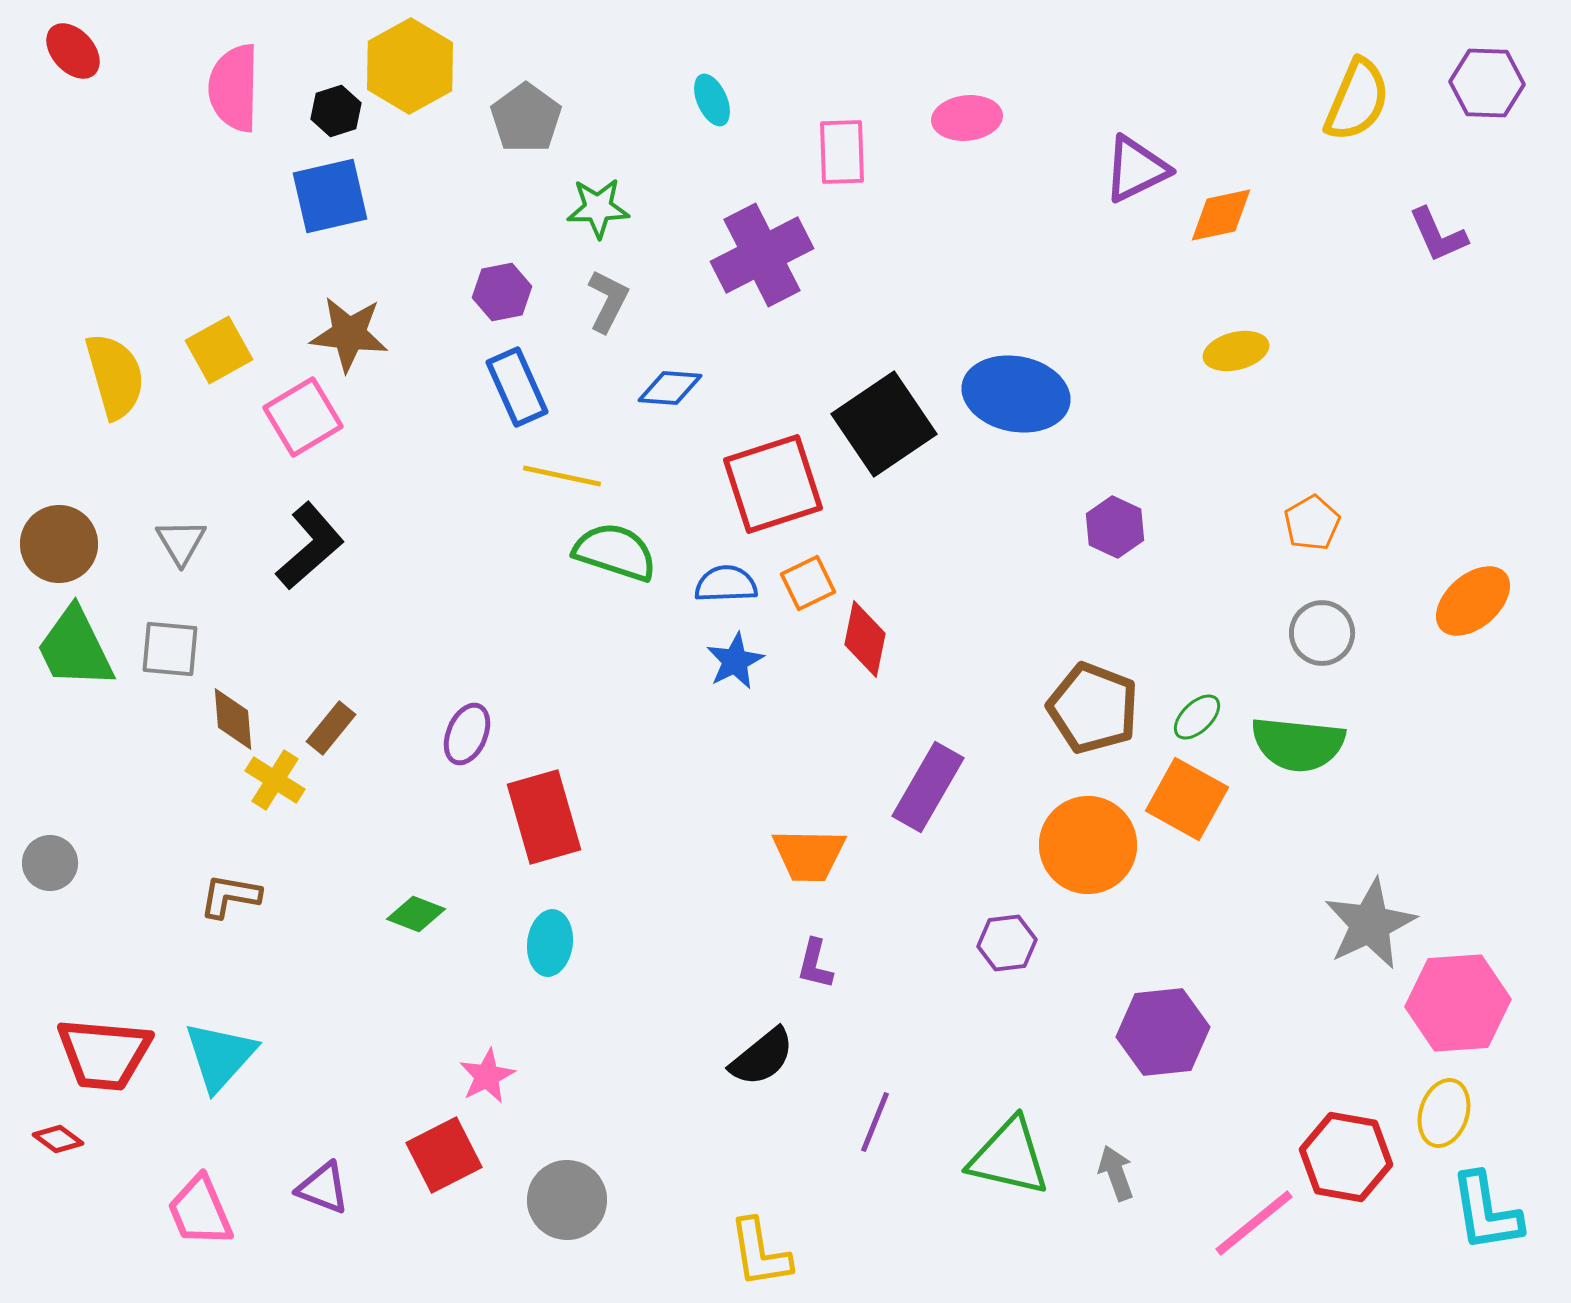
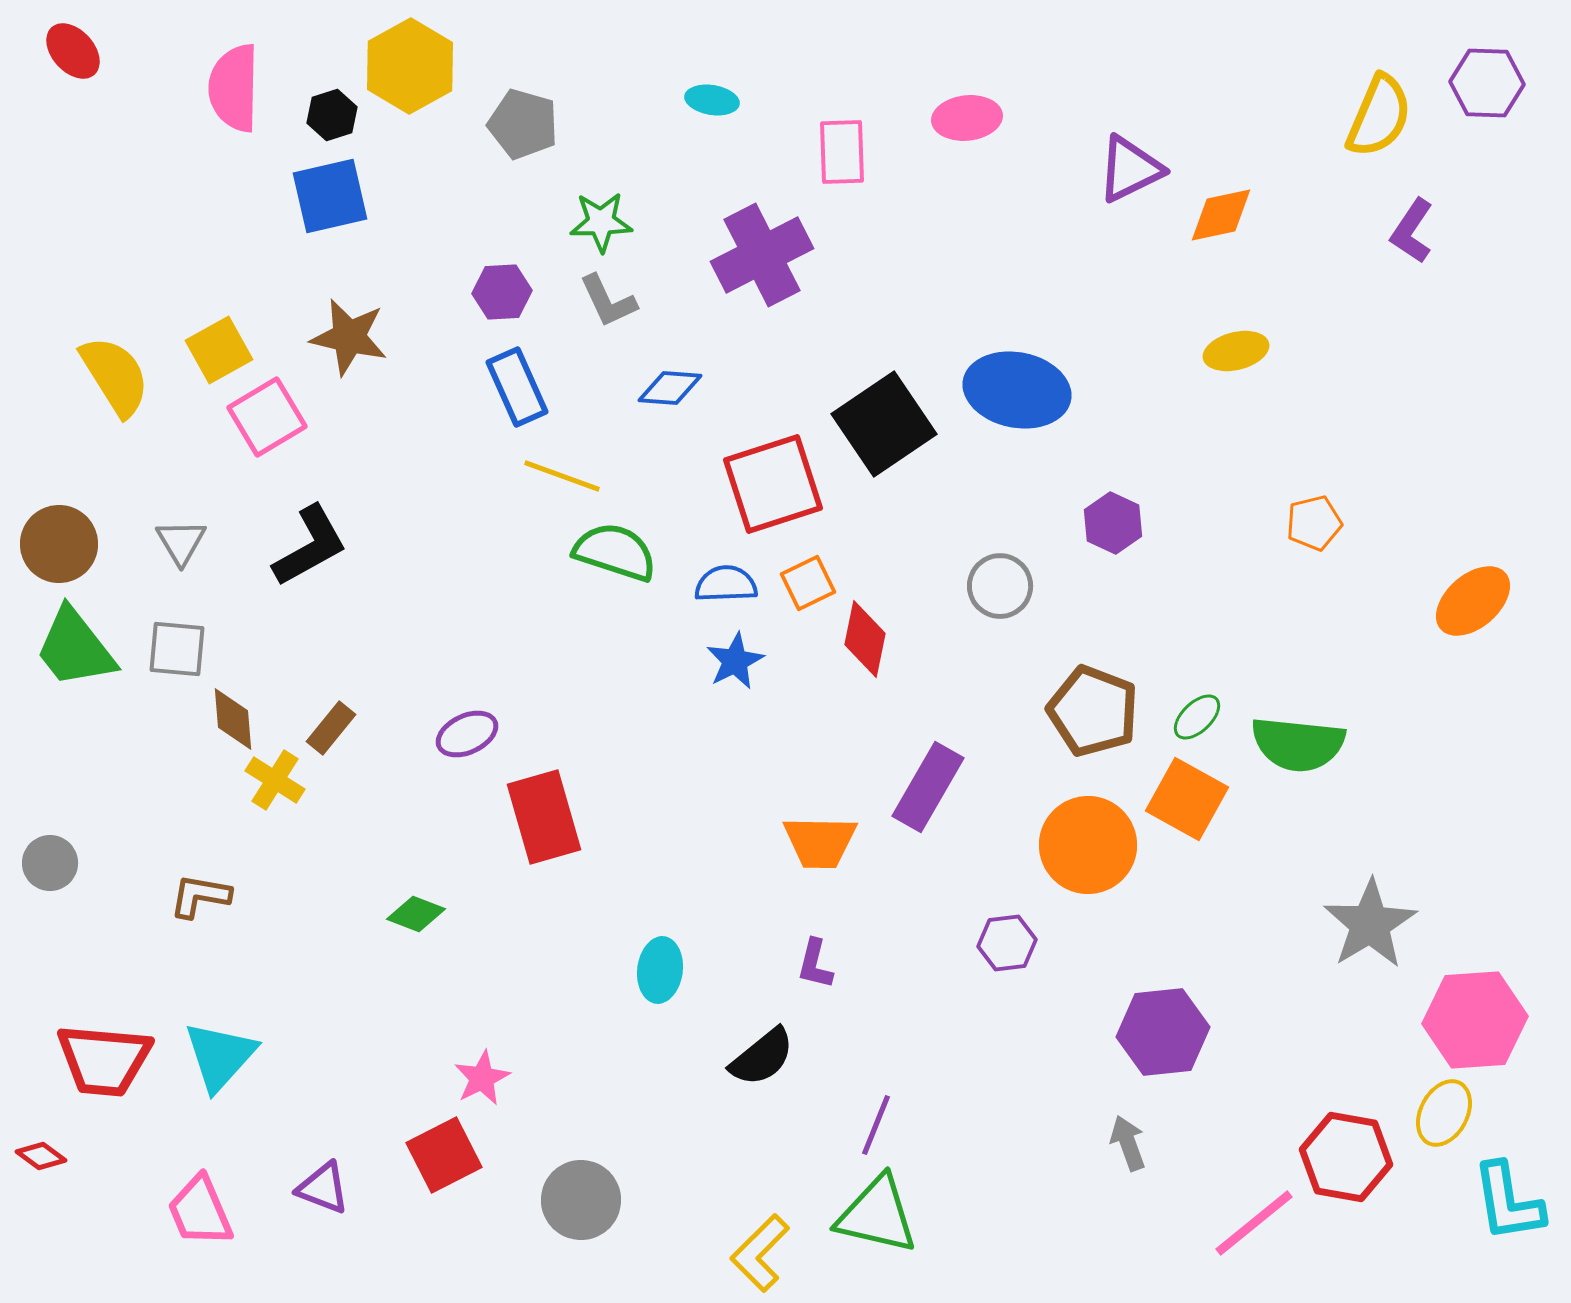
cyan ellipse at (712, 100): rotated 57 degrees counterclockwise
yellow semicircle at (1357, 100): moved 22 px right, 16 px down
black hexagon at (336, 111): moved 4 px left, 4 px down
gray pentagon at (526, 118): moved 3 px left, 6 px down; rotated 20 degrees counterclockwise
purple triangle at (1136, 169): moved 6 px left
green star at (598, 208): moved 3 px right, 14 px down
purple L-shape at (1438, 235): moved 26 px left, 4 px up; rotated 58 degrees clockwise
purple hexagon at (502, 292): rotated 8 degrees clockwise
gray L-shape at (608, 301): rotated 128 degrees clockwise
brown star at (349, 334): moved 3 px down; rotated 6 degrees clockwise
yellow semicircle at (115, 376): rotated 16 degrees counterclockwise
blue ellipse at (1016, 394): moved 1 px right, 4 px up
pink square at (303, 417): moved 36 px left
yellow line at (562, 476): rotated 8 degrees clockwise
orange pentagon at (1312, 523): moved 2 px right; rotated 16 degrees clockwise
purple hexagon at (1115, 527): moved 2 px left, 4 px up
black L-shape at (310, 546): rotated 12 degrees clockwise
gray circle at (1322, 633): moved 322 px left, 47 px up
green trapezoid at (75, 648): rotated 12 degrees counterclockwise
gray square at (170, 649): moved 7 px right
brown pentagon at (1093, 708): moved 3 px down
purple ellipse at (467, 734): rotated 42 degrees clockwise
orange trapezoid at (809, 855): moved 11 px right, 13 px up
brown L-shape at (230, 896): moved 30 px left
gray star at (1370, 924): rotated 6 degrees counterclockwise
cyan ellipse at (550, 943): moved 110 px right, 27 px down
pink hexagon at (1458, 1003): moved 17 px right, 17 px down
red trapezoid at (104, 1054): moved 6 px down
pink star at (487, 1076): moved 5 px left, 2 px down
yellow ellipse at (1444, 1113): rotated 10 degrees clockwise
purple line at (875, 1122): moved 1 px right, 3 px down
red diamond at (58, 1139): moved 17 px left, 17 px down
green triangle at (1009, 1157): moved 132 px left, 58 px down
gray arrow at (1116, 1173): moved 12 px right, 30 px up
gray circle at (567, 1200): moved 14 px right
cyan L-shape at (1486, 1212): moved 22 px right, 10 px up
yellow L-shape at (760, 1253): rotated 54 degrees clockwise
